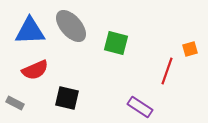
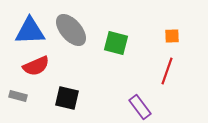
gray ellipse: moved 4 px down
orange square: moved 18 px left, 13 px up; rotated 14 degrees clockwise
red semicircle: moved 1 px right, 4 px up
gray rectangle: moved 3 px right, 7 px up; rotated 12 degrees counterclockwise
purple rectangle: rotated 20 degrees clockwise
